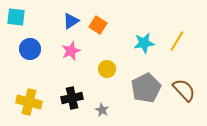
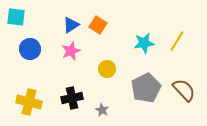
blue triangle: moved 4 px down
